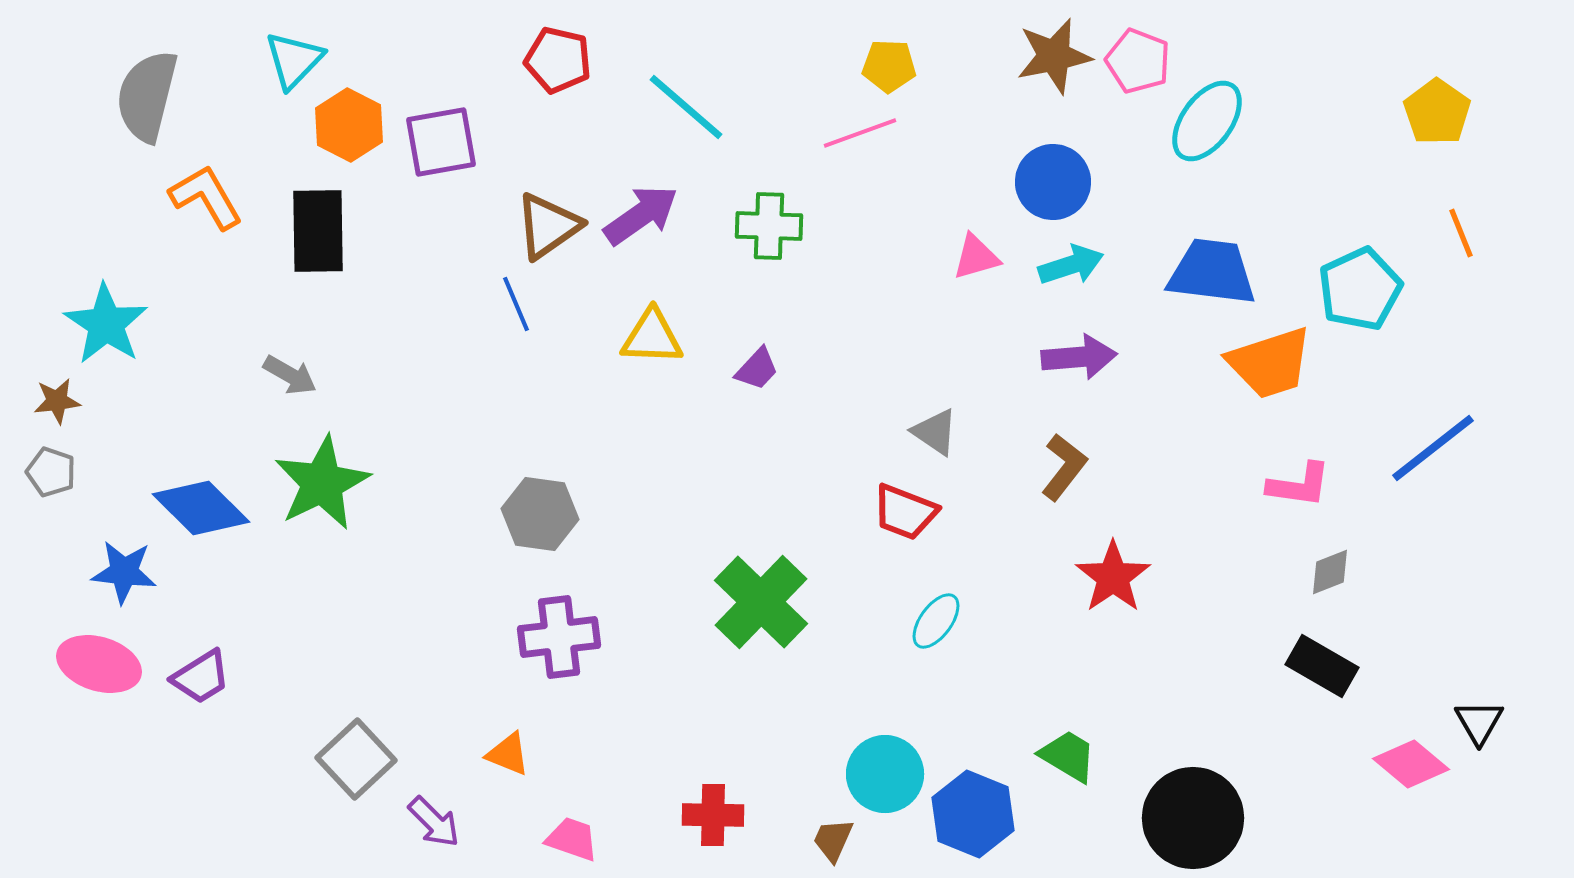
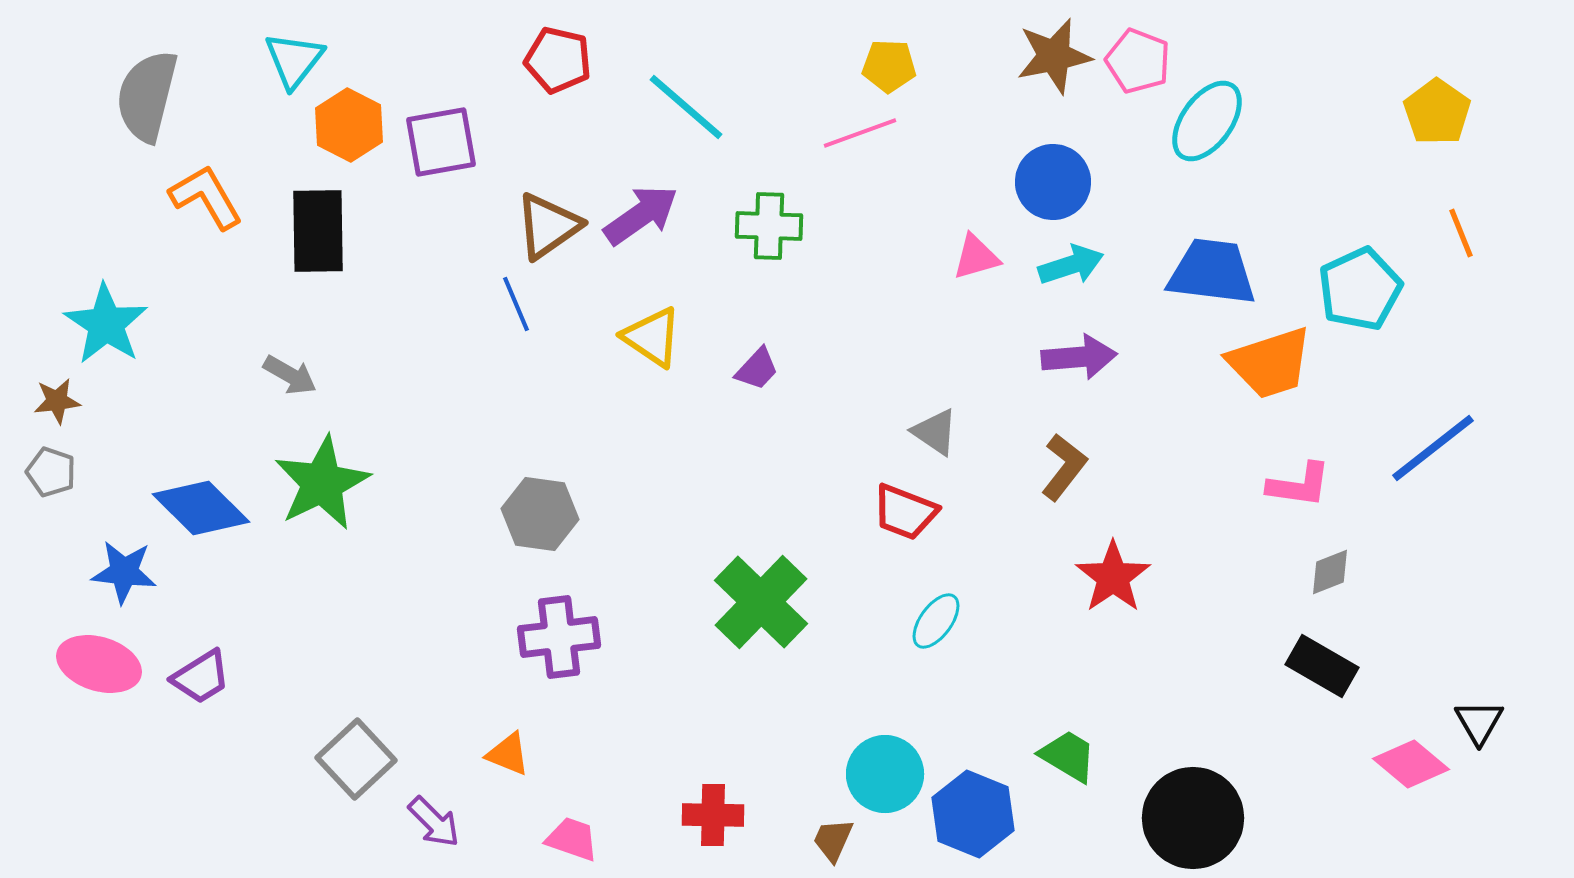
cyan triangle at (294, 60): rotated 6 degrees counterclockwise
yellow triangle at (652, 337): rotated 32 degrees clockwise
